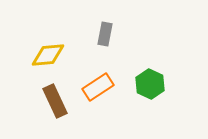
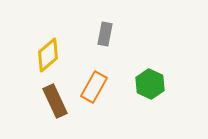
yellow diamond: rotated 36 degrees counterclockwise
orange rectangle: moved 4 px left; rotated 28 degrees counterclockwise
